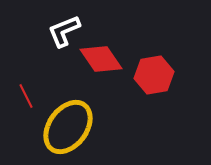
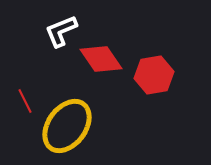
white L-shape: moved 3 px left
red line: moved 1 px left, 5 px down
yellow ellipse: moved 1 px left, 1 px up
